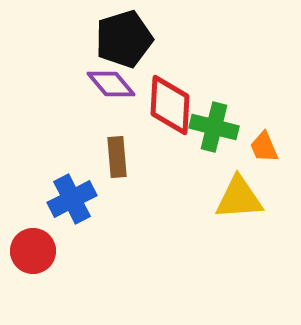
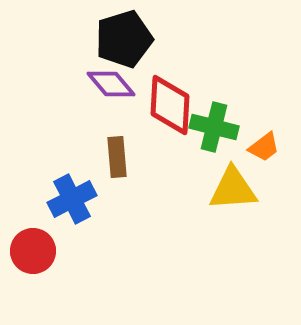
orange trapezoid: rotated 104 degrees counterclockwise
yellow triangle: moved 6 px left, 9 px up
